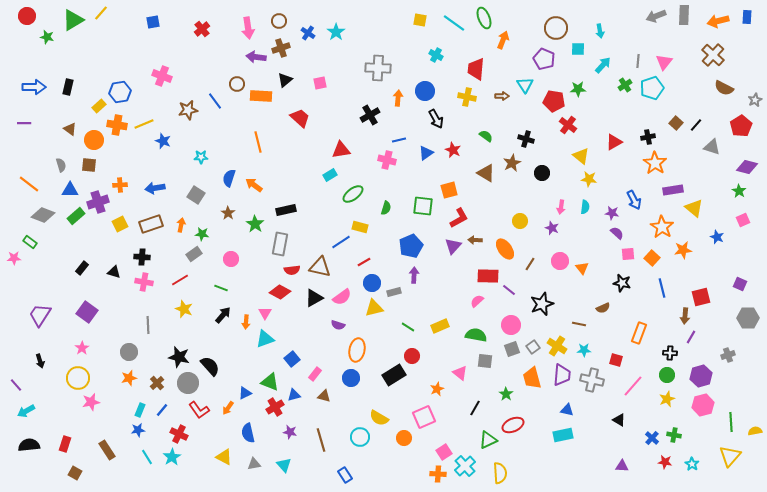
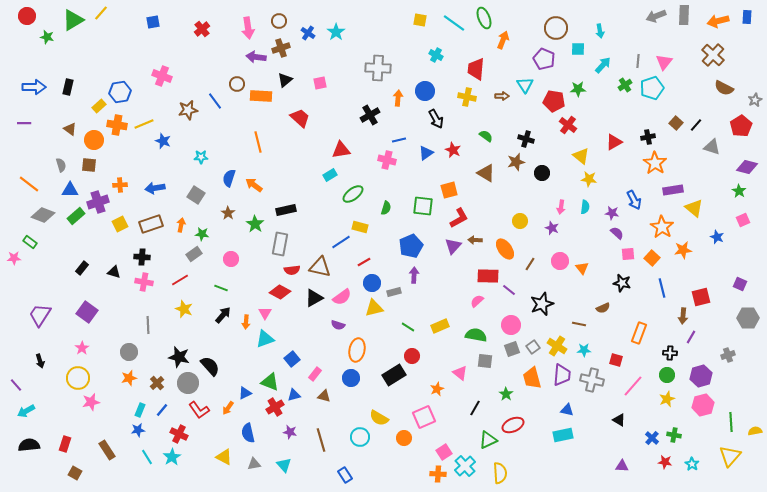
brown star at (512, 163): moved 4 px right, 1 px up; rotated 12 degrees clockwise
brown arrow at (685, 316): moved 2 px left
